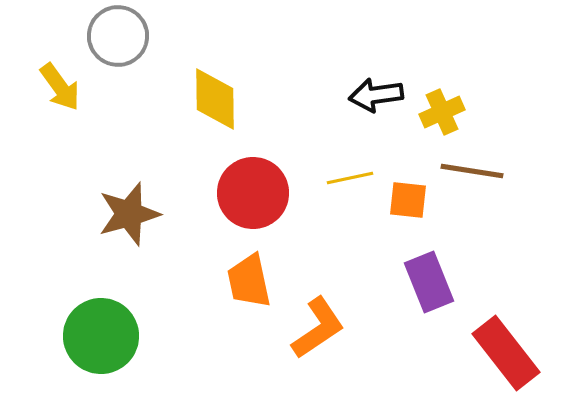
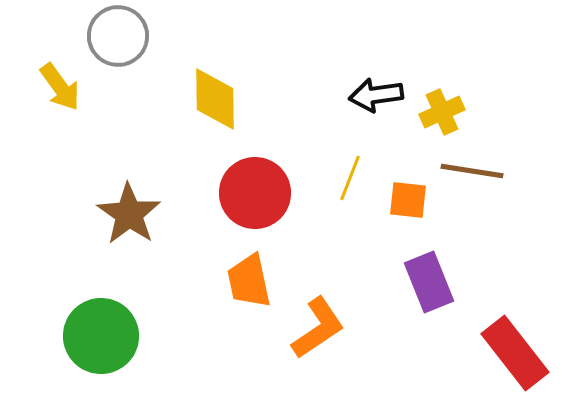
yellow line: rotated 57 degrees counterclockwise
red circle: moved 2 px right
brown star: rotated 22 degrees counterclockwise
red rectangle: moved 9 px right
